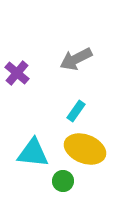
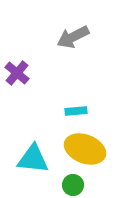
gray arrow: moved 3 px left, 22 px up
cyan rectangle: rotated 50 degrees clockwise
cyan triangle: moved 6 px down
green circle: moved 10 px right, 4 px down
